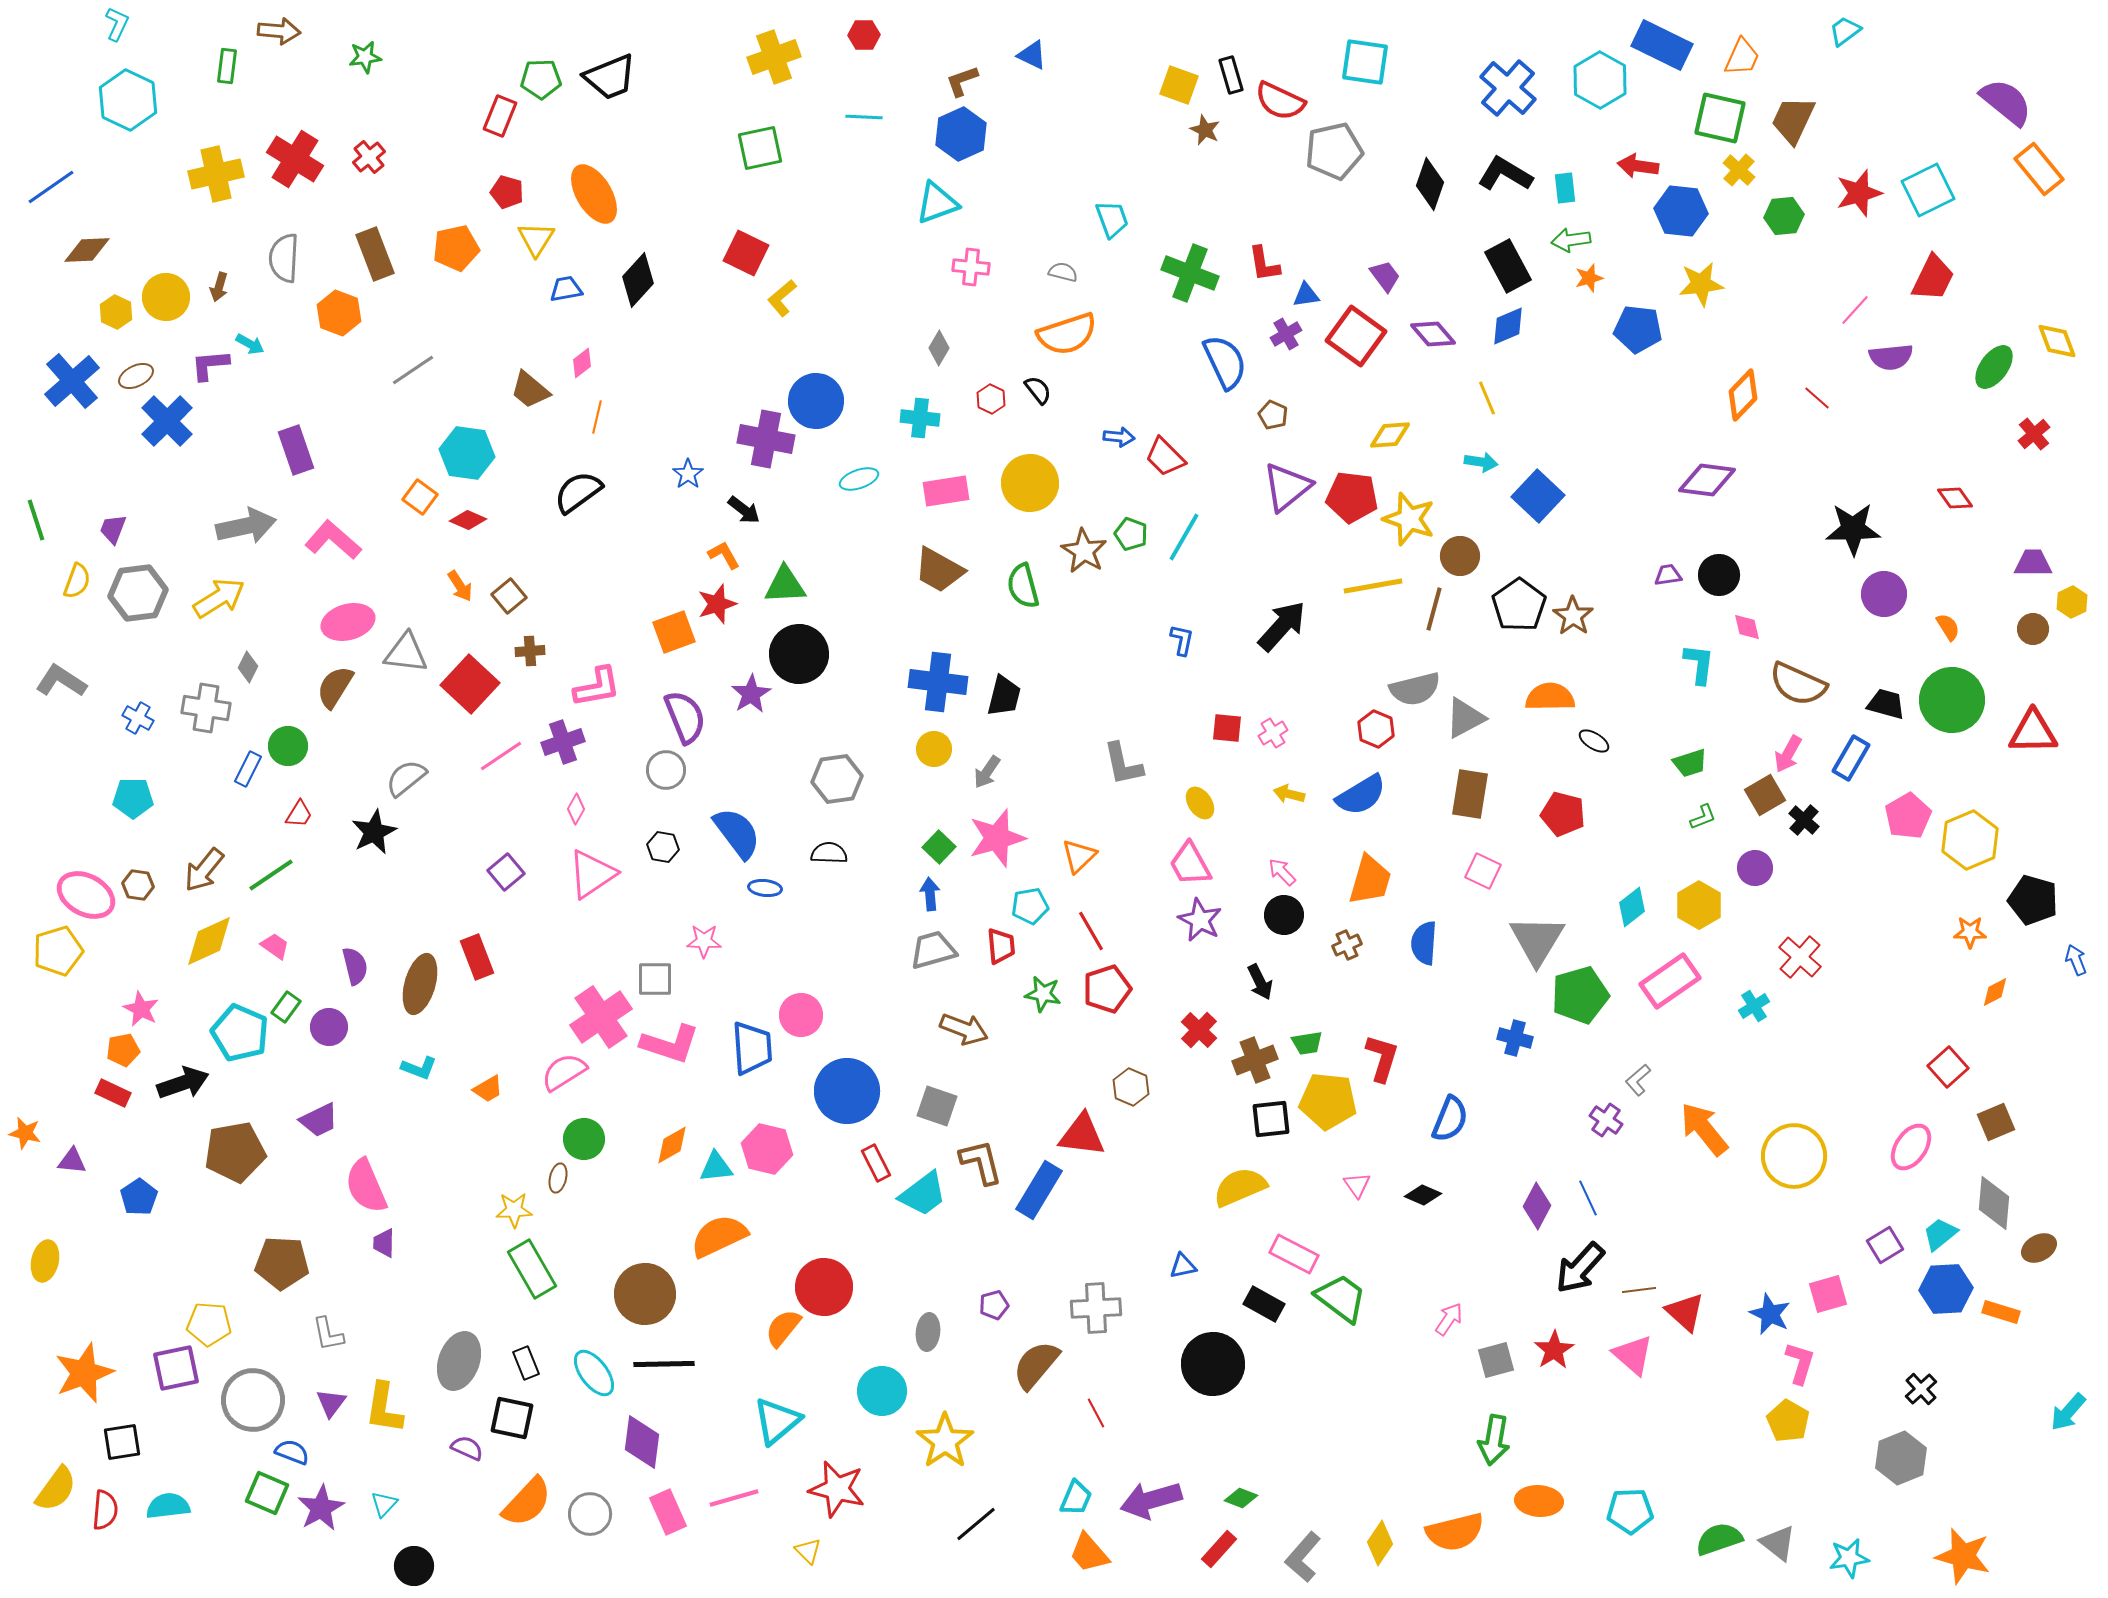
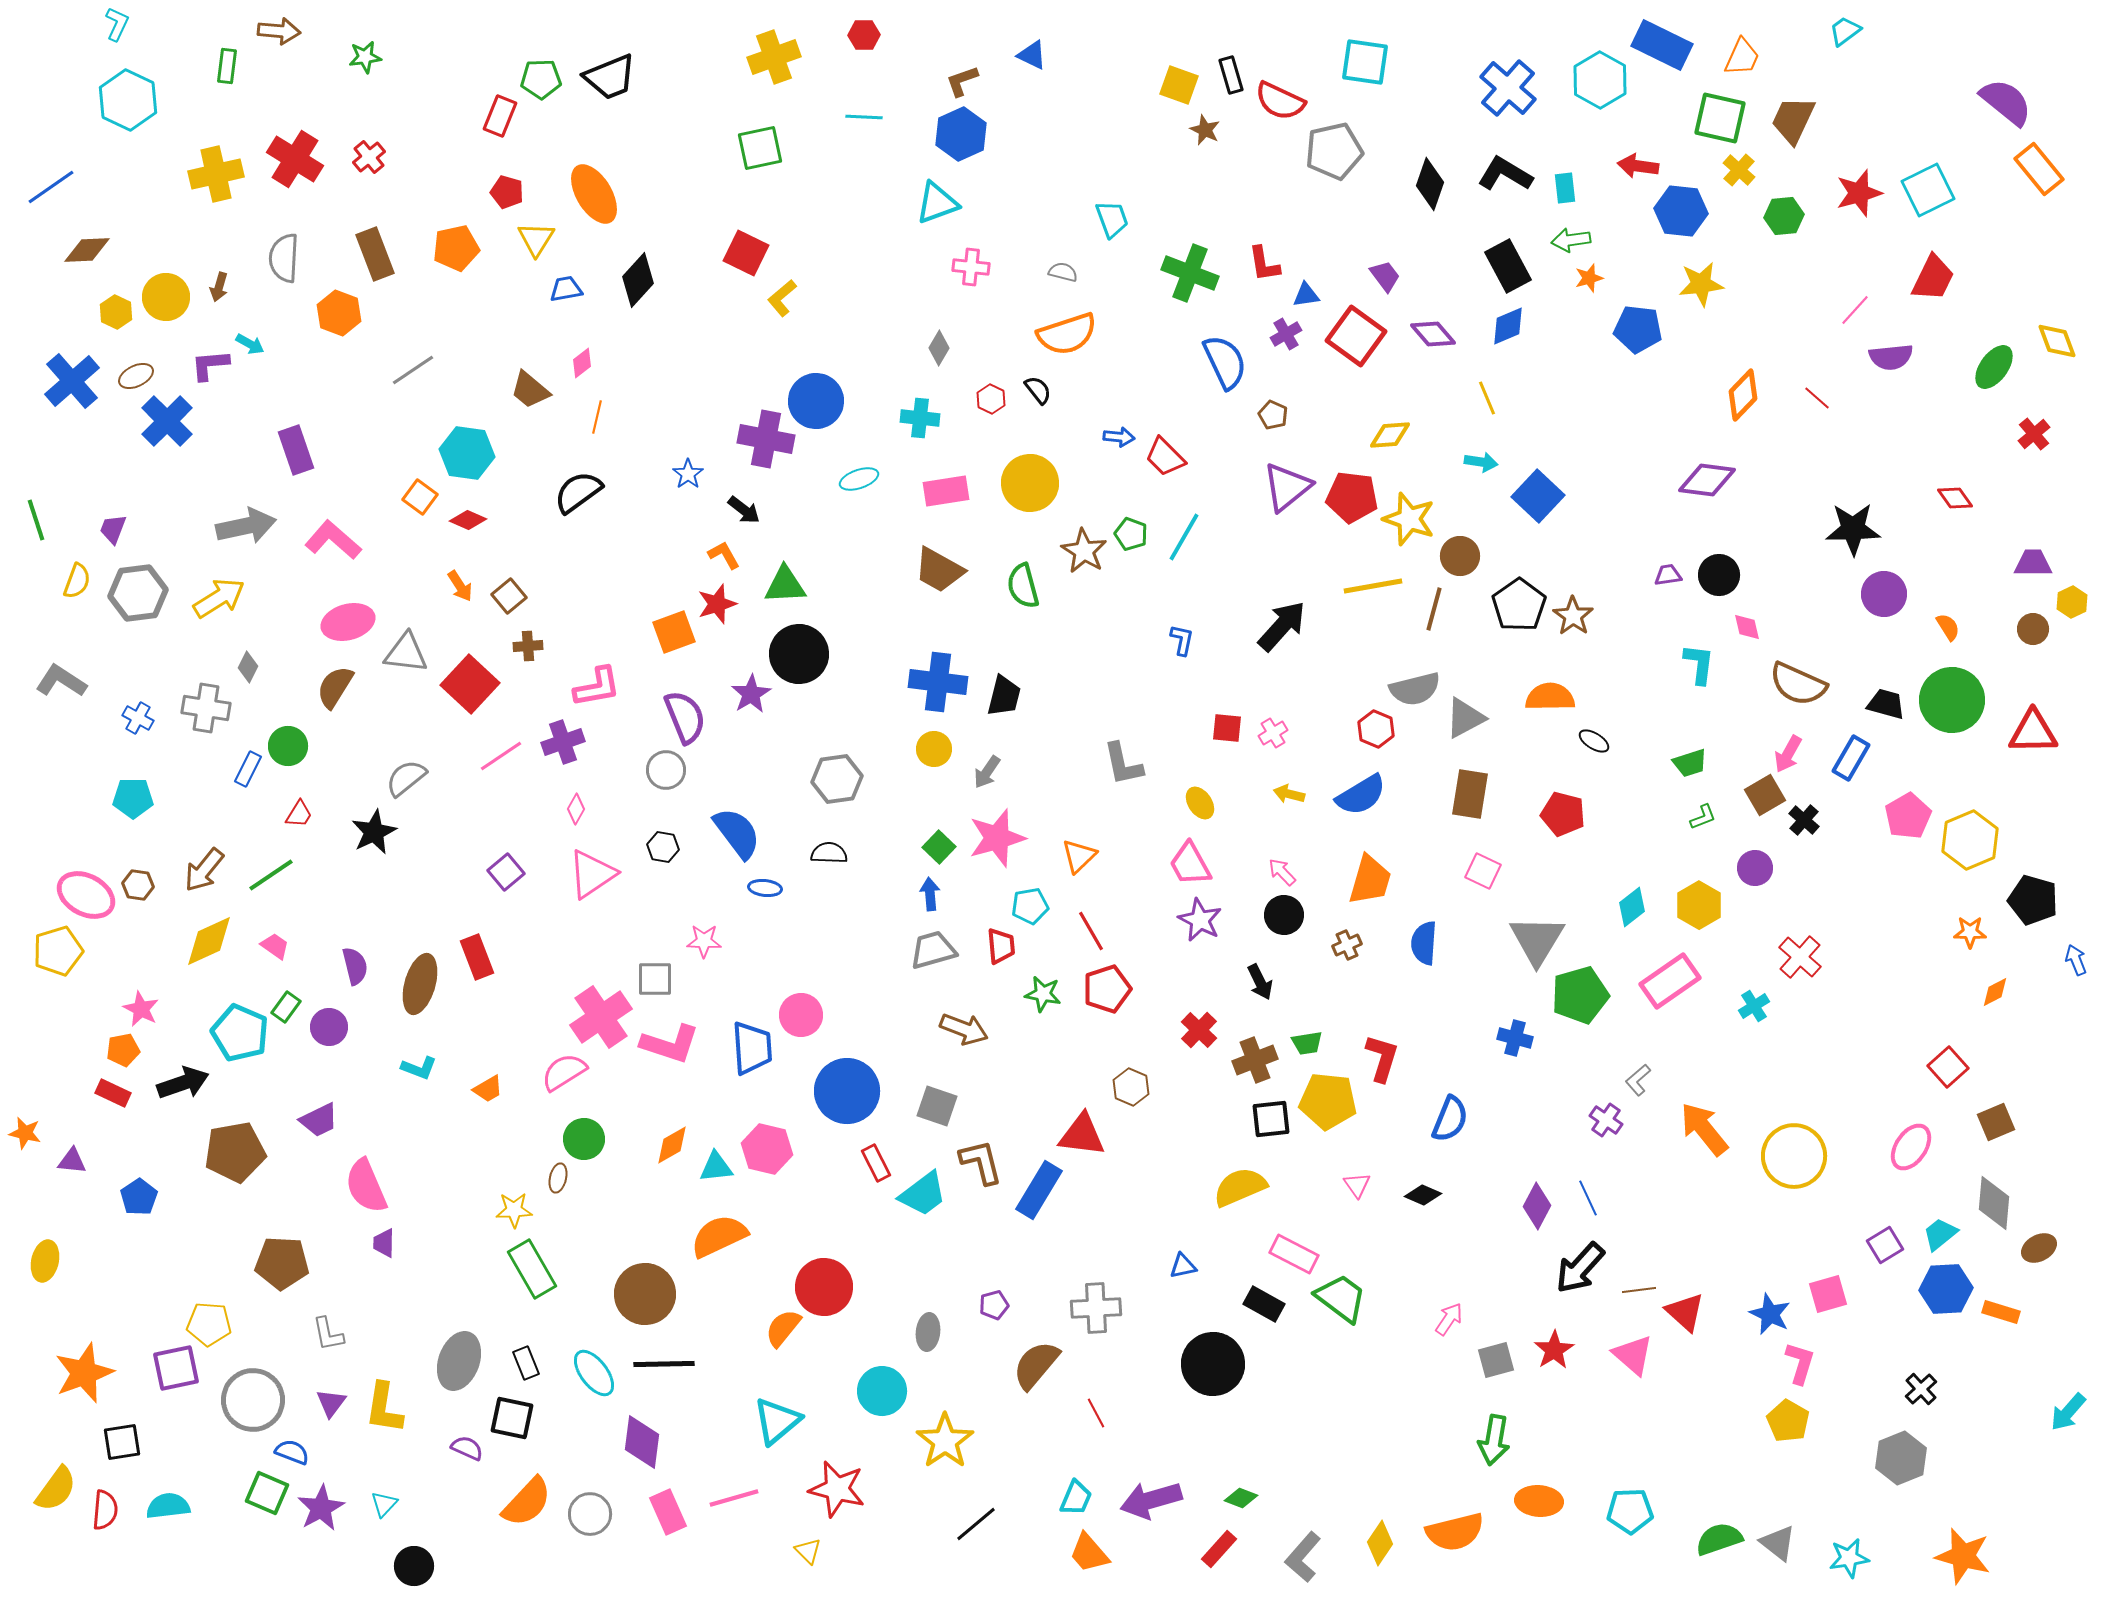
brown cross at (530, 651): moved 2 px left, 5 px up
